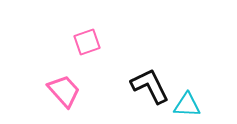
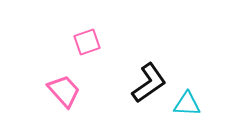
black L-shape: moved 1 px left, 3 px up; rotated 81 degrees clockwise
cyan triangle: moved 1 px up
